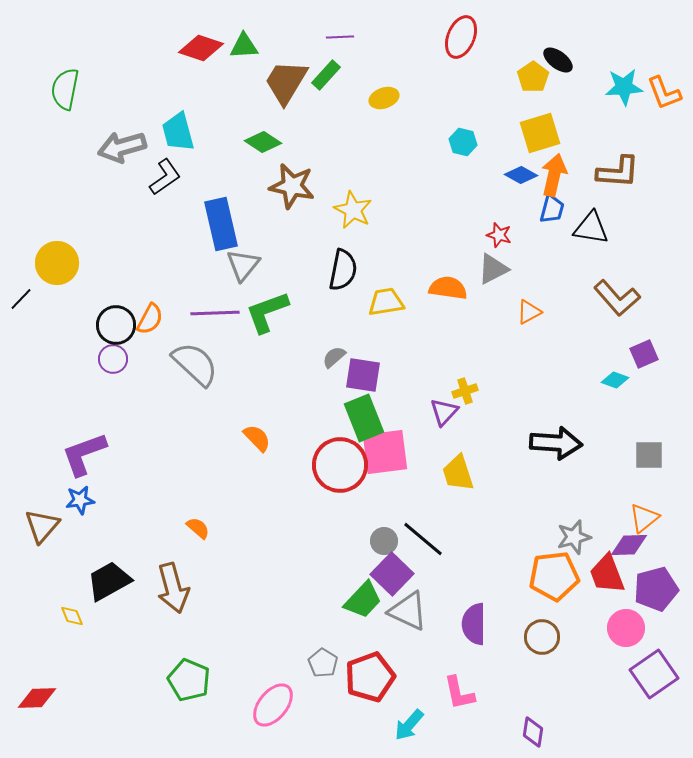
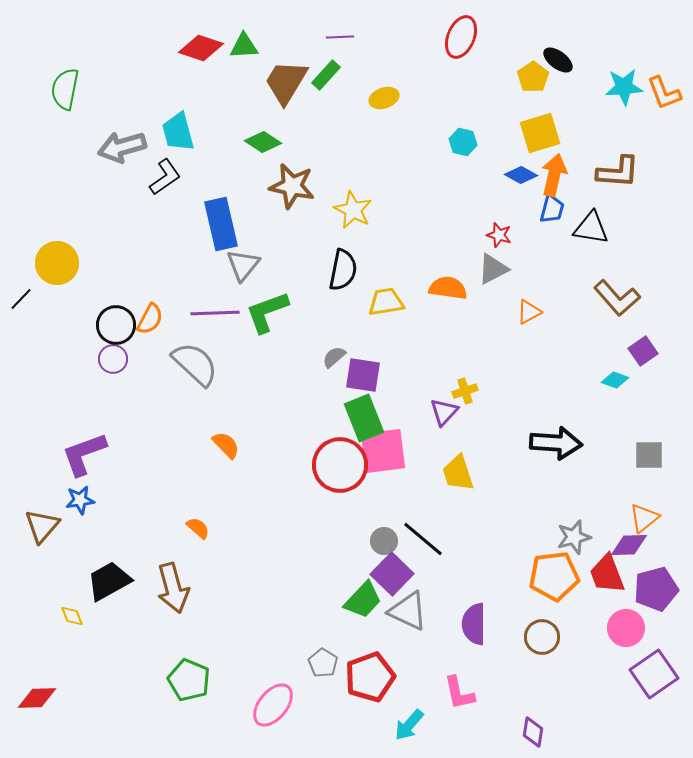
purple square at (644, 354): moved 1 px left, 3 px up; rotated 12 degrees counterclockwise
orange semicircle at (257, 438): moved 31 px left, 7 px down
pink square at (385, 452): moved 2 px left, 1 px up
